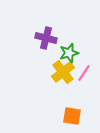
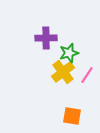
purple cross: rotated 15 degrees counterclockwise
pink line: moved 3 px right, 2 px down
